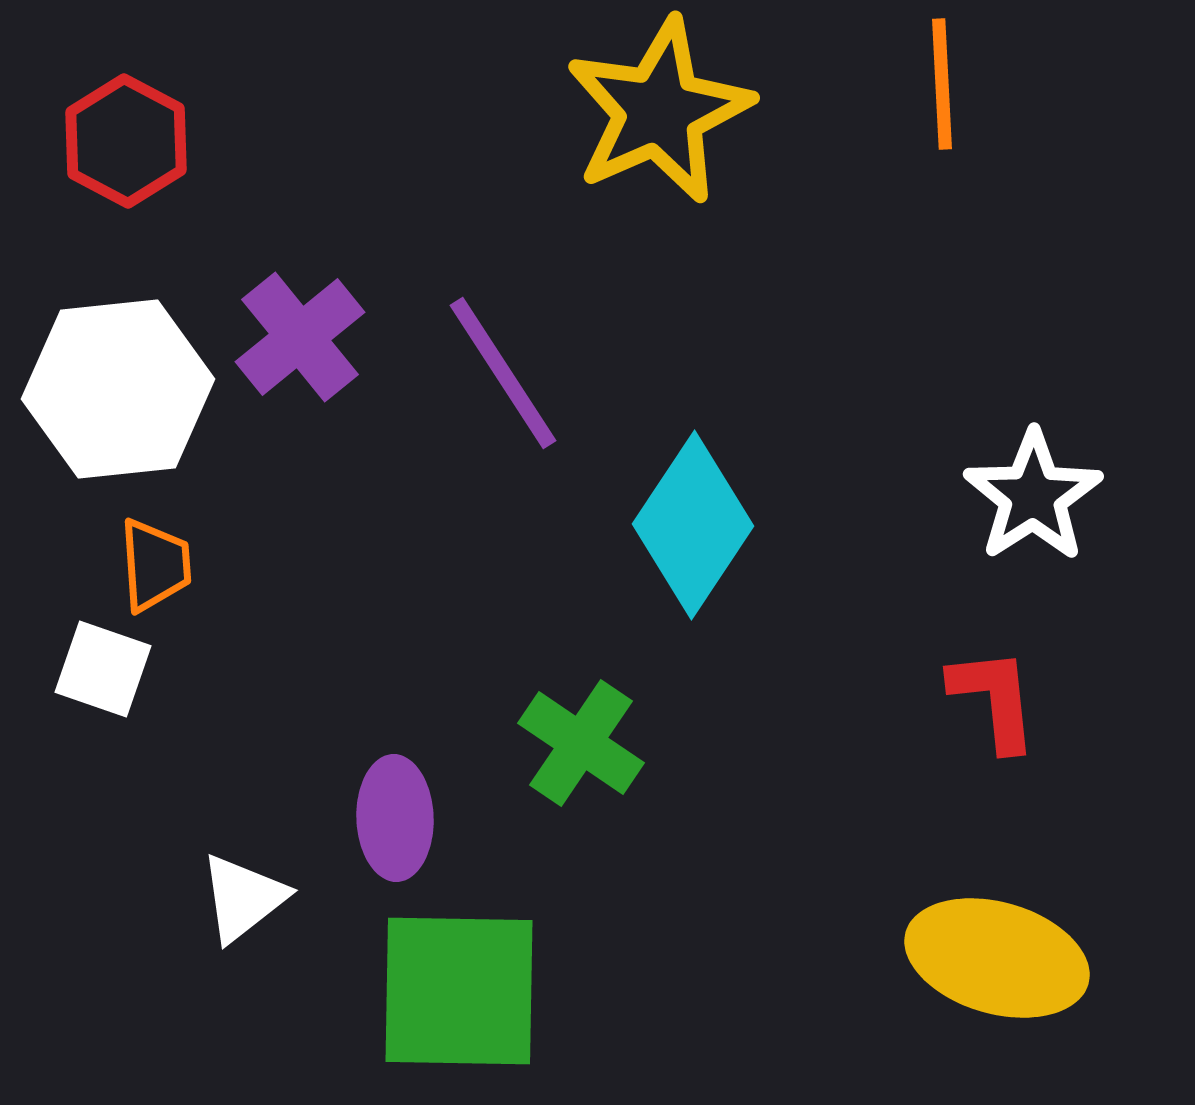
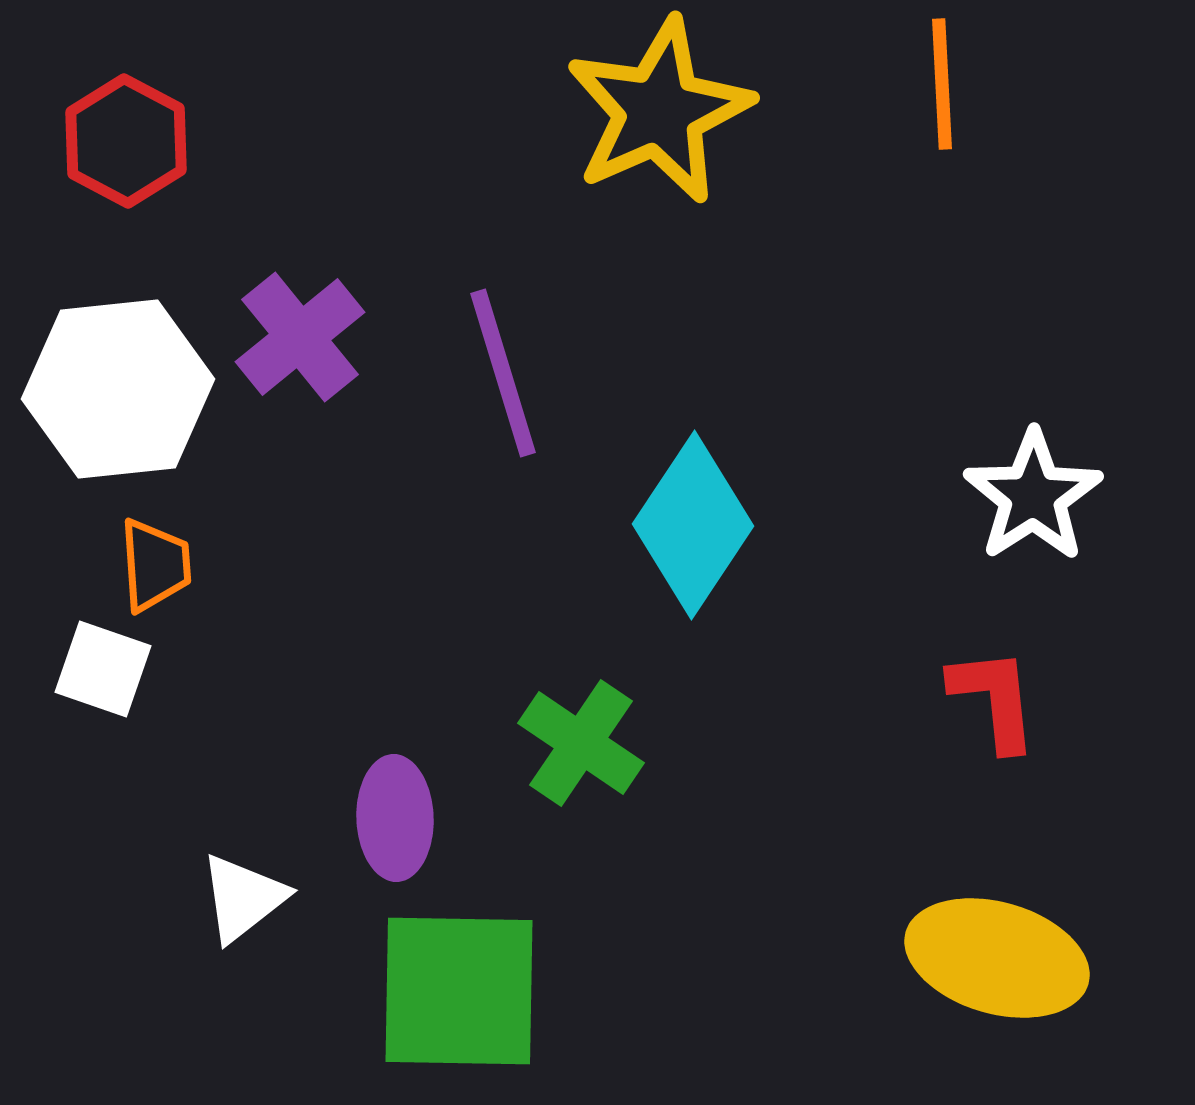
purple line: rotated 16 degrees clockwise
